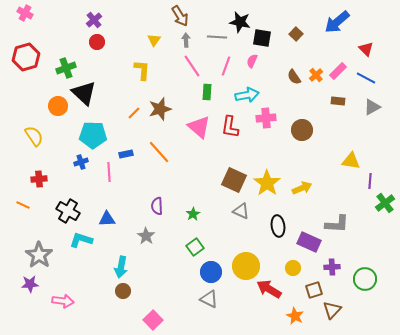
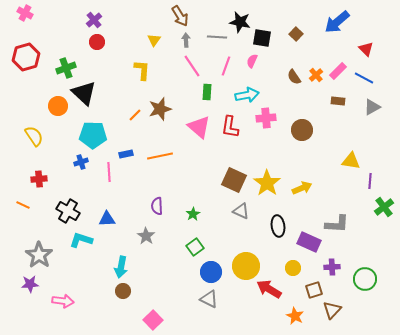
blue line at (366, 78): moved 2 px left
orange line at (134, 113): moved 1 px right, 2 px down
orange line at (159, 152): moved 1 px right, 4 px down; rotated 60 degrees counterclockwise
green cross at (385, 203): moved 1 px left, 4 px down
